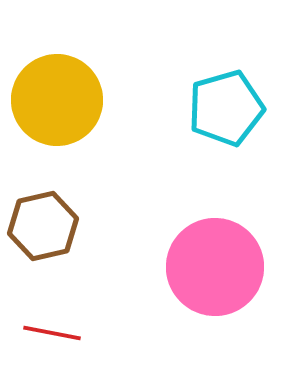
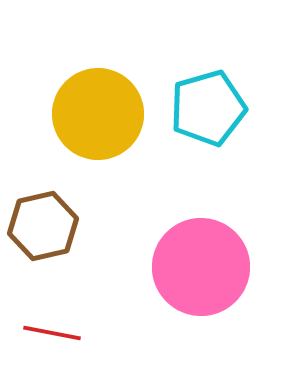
yellow circle: moved 41 px right, 14 px down
cyan pentagon: moved 18 px left
pink circle: moved 14 px left
